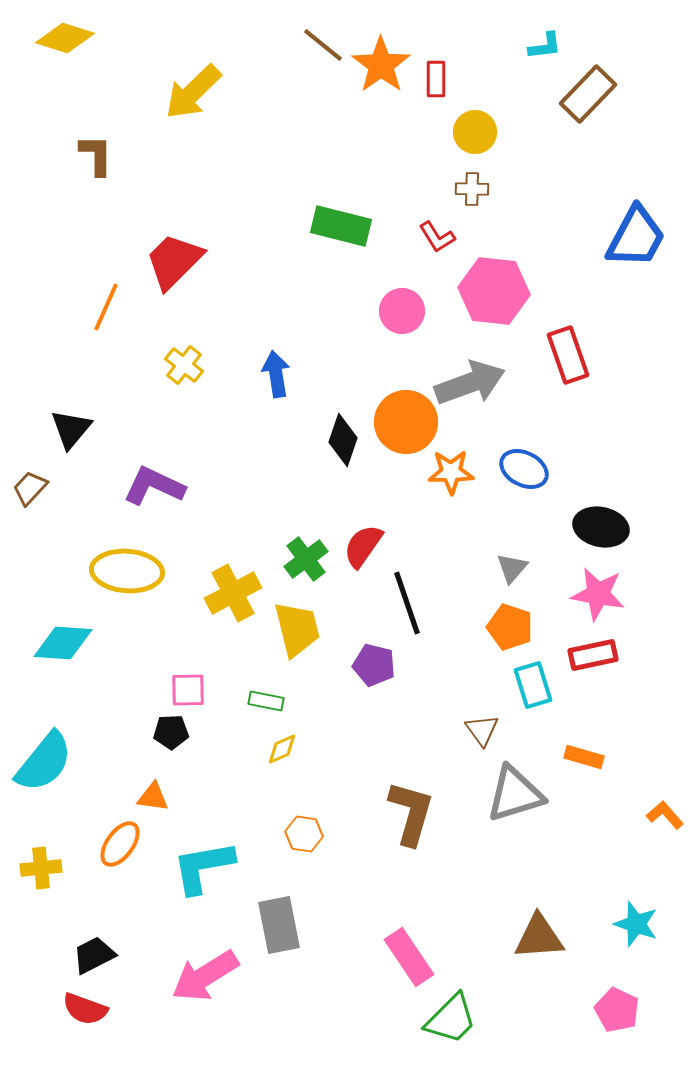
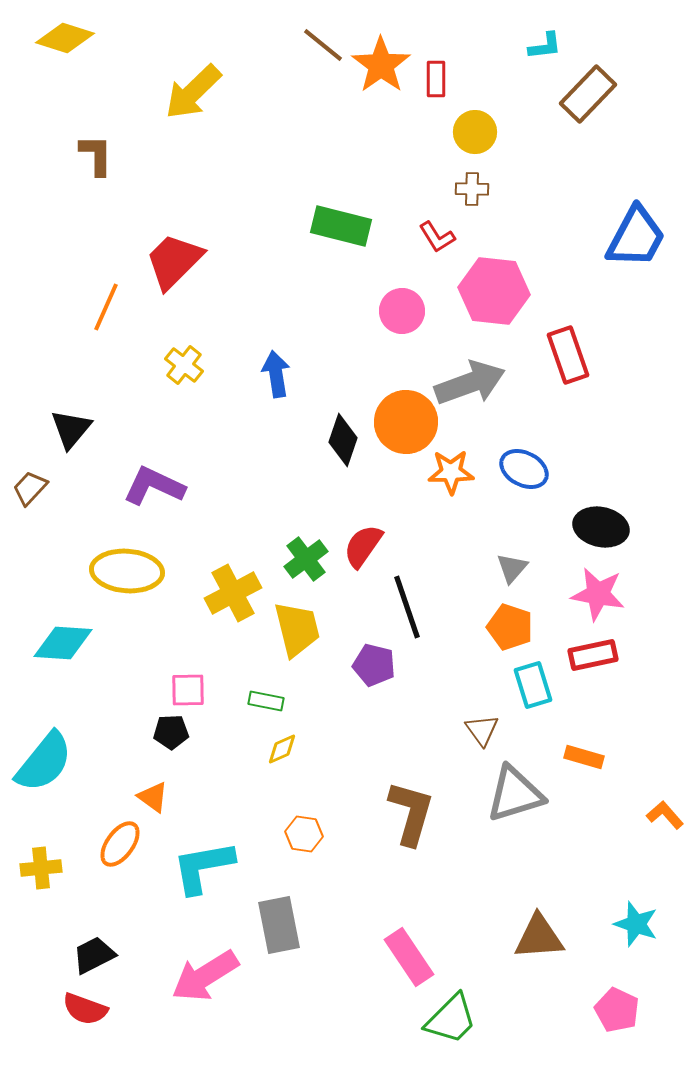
black line at (407, 603): moved 4 px down
orange triangle at (153, 797): rotated 28 degrees clockwise
